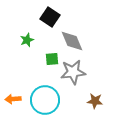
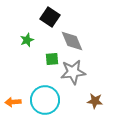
orange arrow: moved 3 px down
